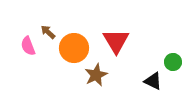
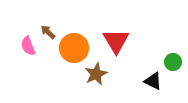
brown star: moved 1 px up
